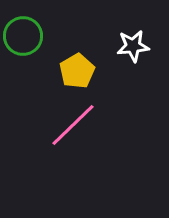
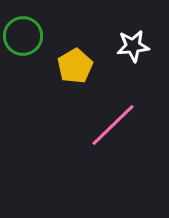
yellow pentagon: moved 2 px left, 5 px up
pink line: moved 40 px right
